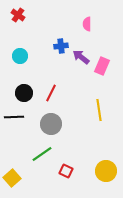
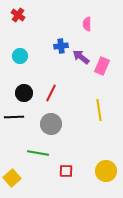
green line: moved 4 px left, 1 px up; rotated 45 degrees clockwise
red square: rotated 24 degrees counterclockwise
